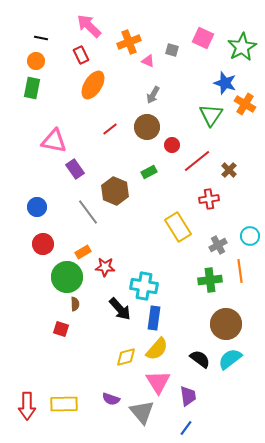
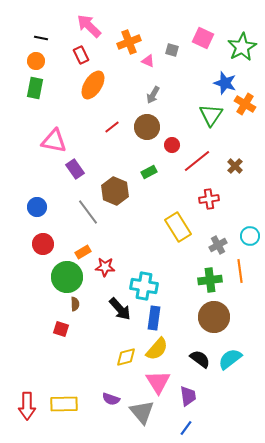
green rectangle at (32, 88): moved 3 px right
red line at (110, 129): moved 2 px right, 2 px up
brown cross at (229, 170): moved 6 px right, 4 px up
brown circle at (226, 324): moved 12 px left, 7 px up
